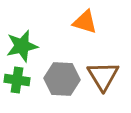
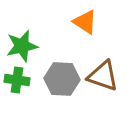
orange triangle: rotated 16 degrees clockwise
brown triangle: rotated 40 degrees counterclockwise
